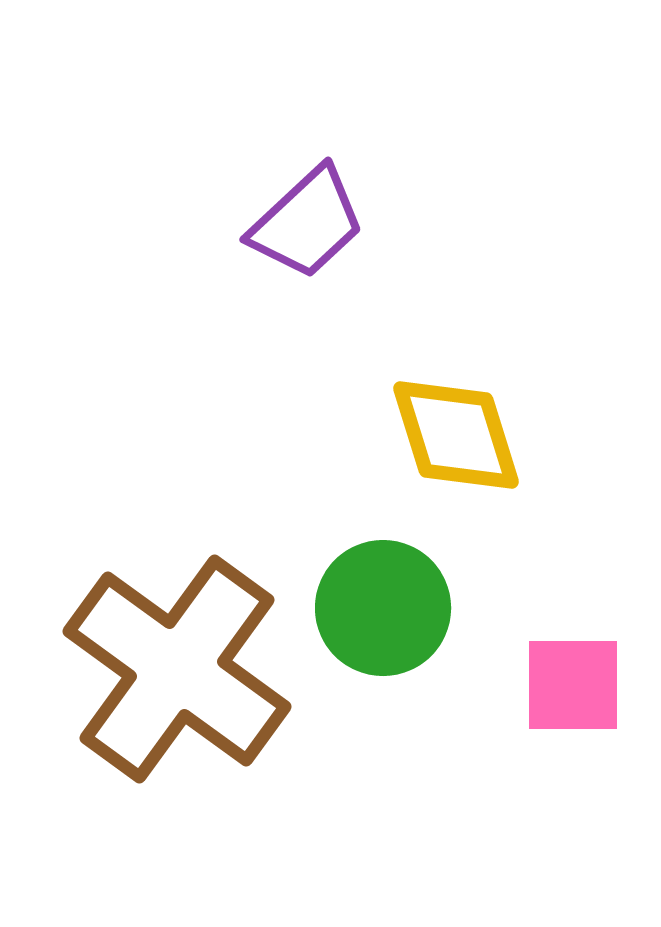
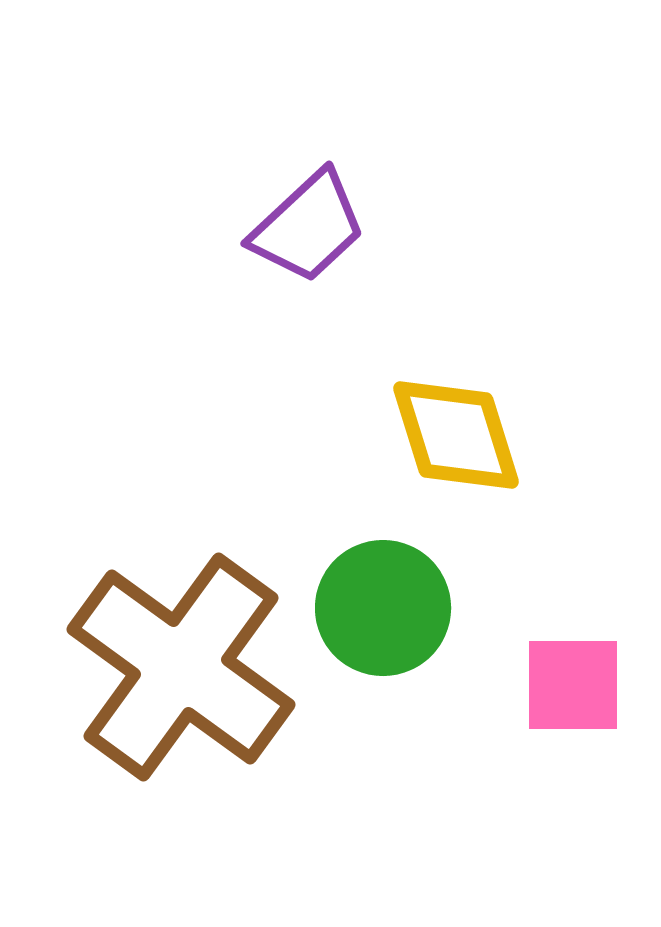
purple trapezoid: moved 1 px right, 4 px down
brown cross: moved 4 px right, 2 px up
